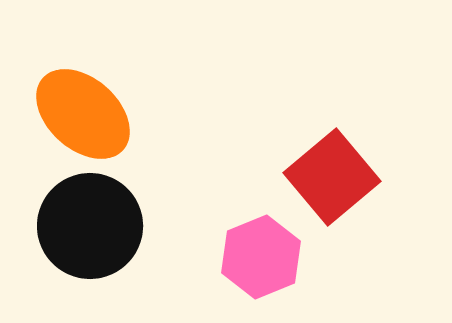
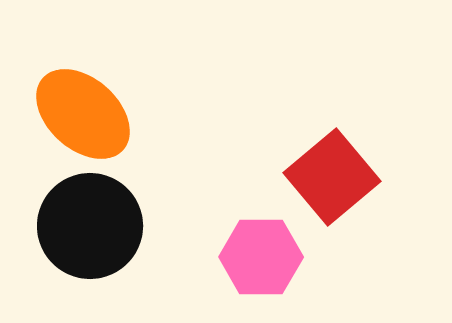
pink hexagon: rotated 22 degrees clockwise
